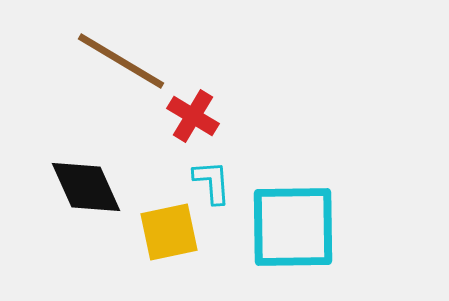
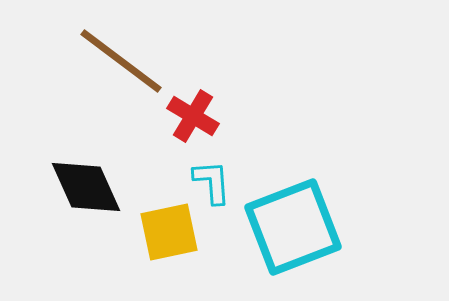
brown line: rotated 6 degrees clockwise
cyan square: rotated 20 degrees counterclockwise
